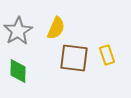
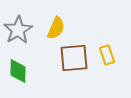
gray star: moved 1 px up
brown square: rotated 12 degrees counterclockwise
